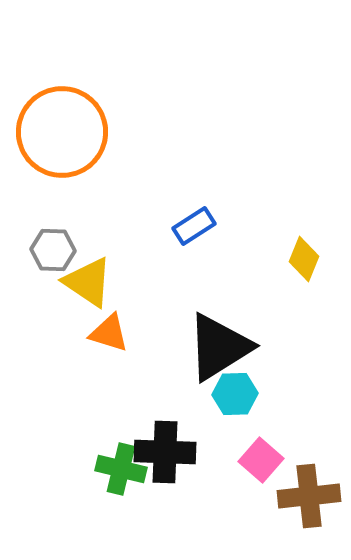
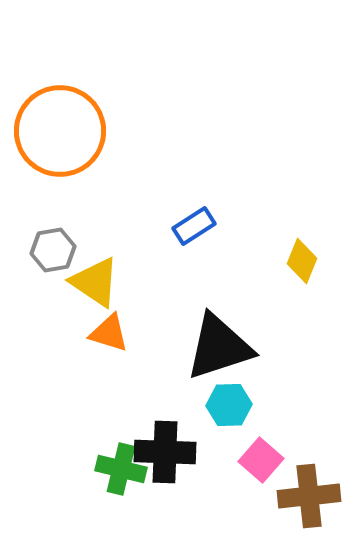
orange circle: moved 2 px left, 1 px up
gray hexagon: rotated 12 degrees counterclockwise
yellow diamond: moved 2 px left, 2 px down
yellow triangle: moved 7 px right
black triangle: rotated 14 degrees clockwise
cyan hexagon: moved 6 px left, 11 px down
